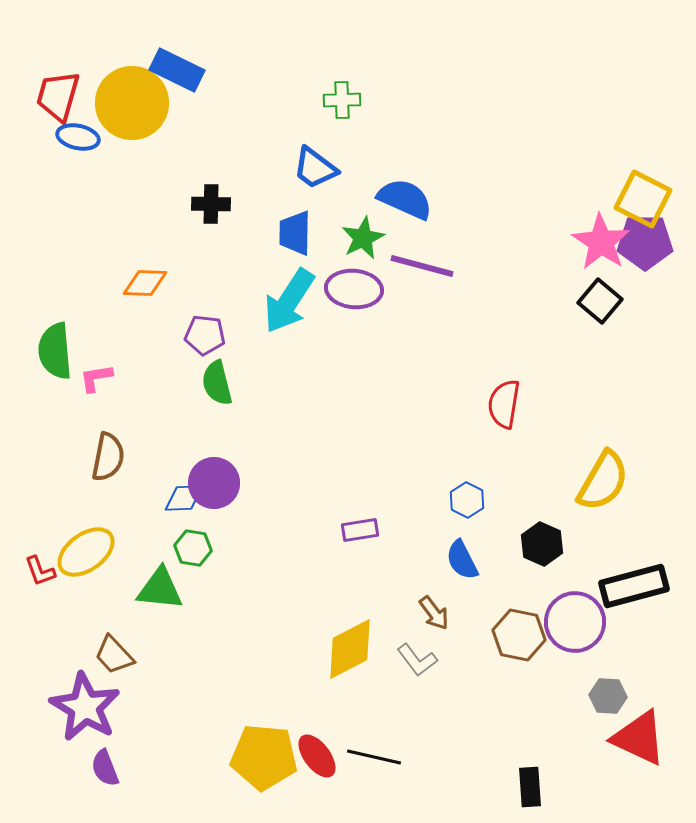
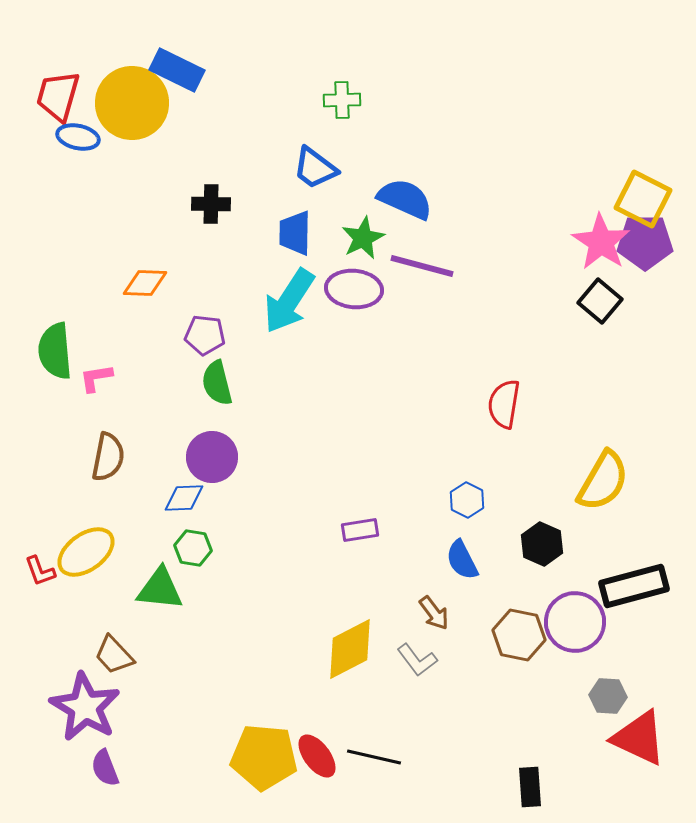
purple circle at (214, 483): moved 2 px left, 26 px up
